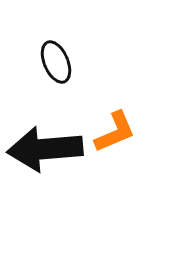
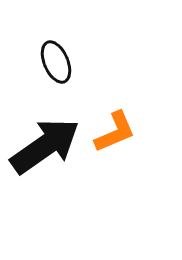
black arrow: moved 3 px up; rotated 150 degrees clockwise
